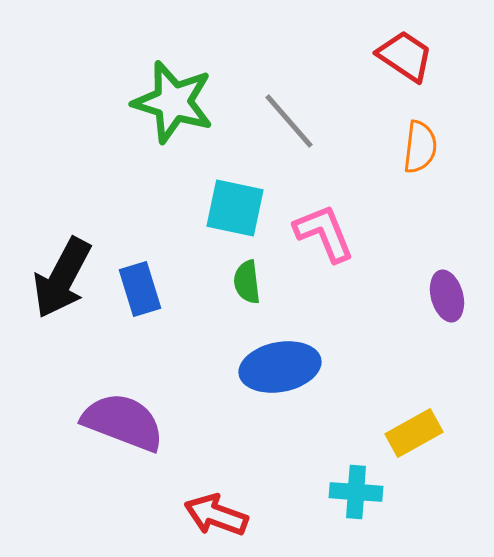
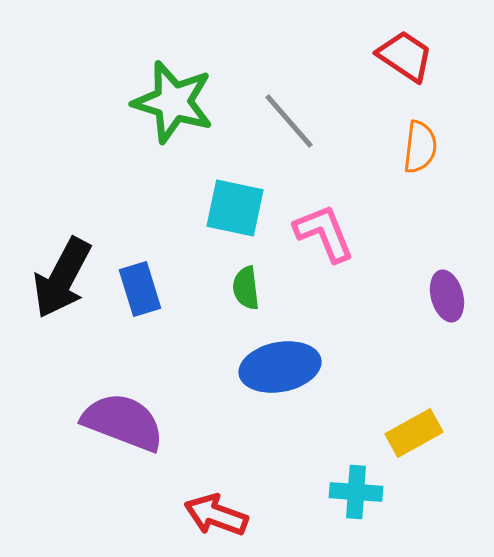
green semicircle: moved 1 px left, 6 px down
